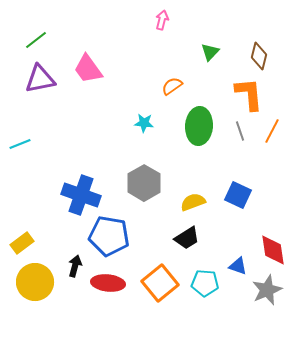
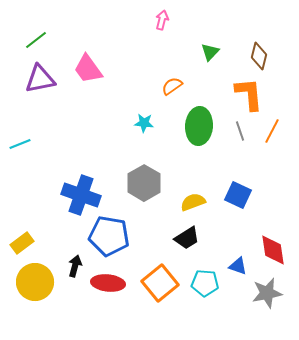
gray star: moved 3 px down; rotated 12 degrees clockwise
